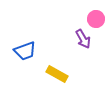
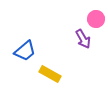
blue trapezoid: rotated 20 degrees counterclockwise
yellow rectangle: moved 7 px left
